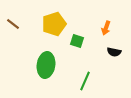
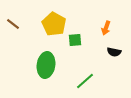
yellow pentagon: rotated 25 degrees counterclockwise
green square: moved 2 px left, 1 px up; rotated 24 degrees counterclockwise
green line: rotated 24 degrees clockwise
